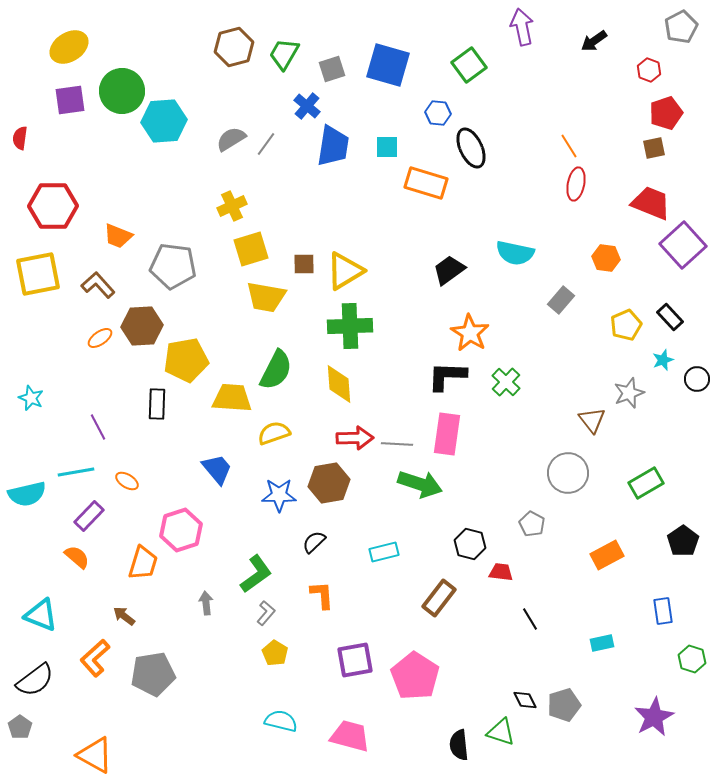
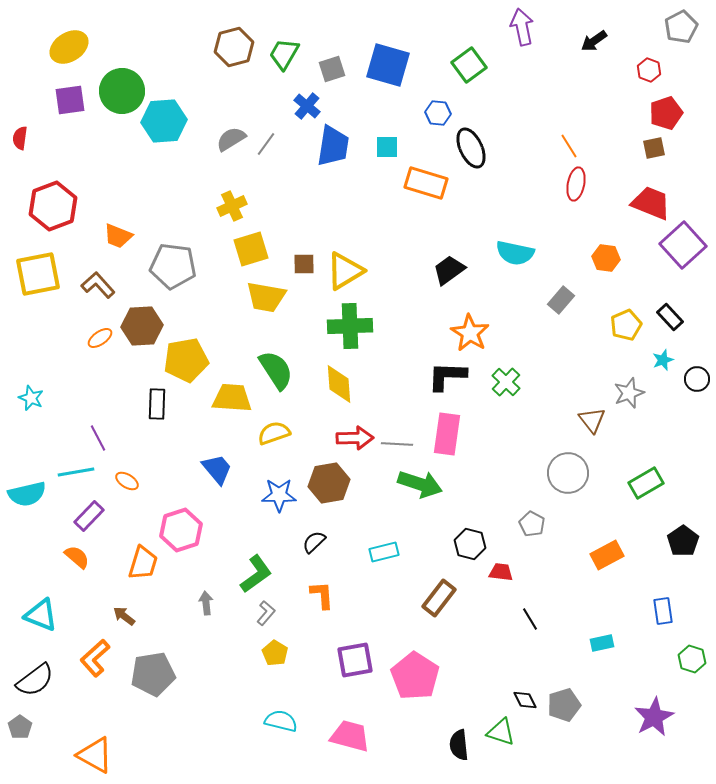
red hexagon at (53, 206): rotated 21 degrees counterclockwise
green semicircle at (276, 370): rotated 60 degrees counterclockwise
purple line at (98, 427): moved 11 px down
